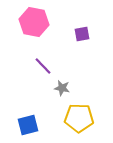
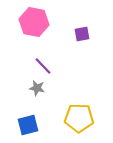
gray star: moved 25 px left
